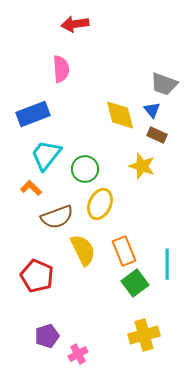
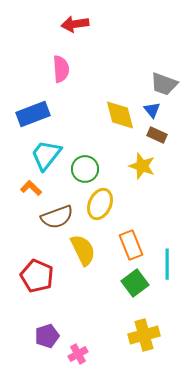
orange rectangle: moved 7 px right, 6 px up
